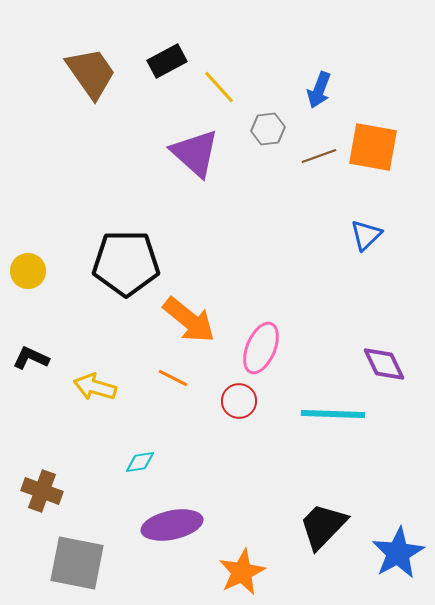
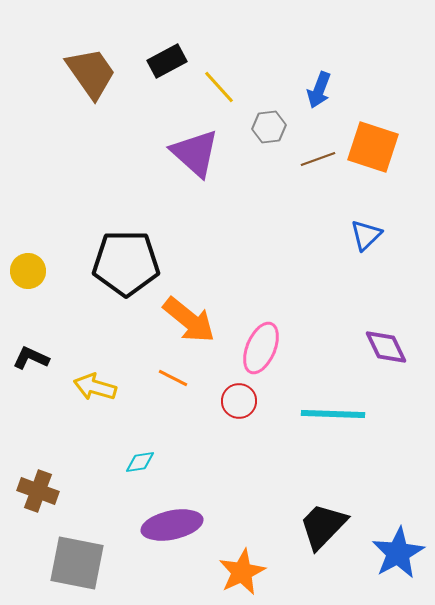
gray hexagon: moved 1 px right, 2 px up
orange square: rotated 8 degrees clockwise
brown line: moved 1 px left, 3 px down
purple diamond: moved 2 px right, 17 px up
brown cross: moved 4 px left
